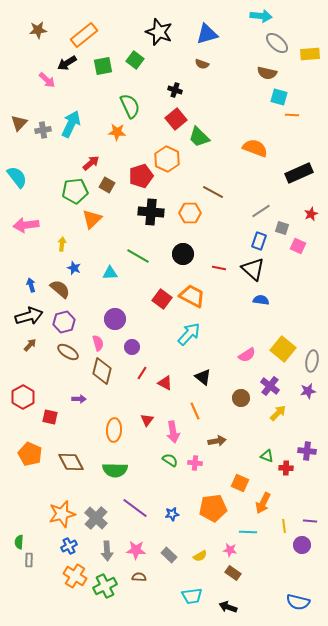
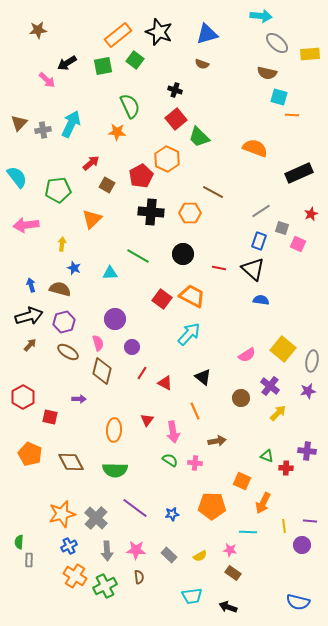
orange rectangle at (84, 35): moved 34 px right
red pentagon at (141, 176): rotated 10 degrees counterclockwise
green pentagon at (75, 191): moved 17 px left, 1 px up
pink square at (298, 246): moved 2 px up
brown semicircle at (60, 289): rotated 25 degrees counterclockwise
orange square at (240, 483): moved 2 px right, 2 px up
orange pentagon at (213, 508): moved 1 px left, 2 px up; rotated 8 degrees clockwise
brown semicircle at (139, 577): rotated 80 degrees clockwise
